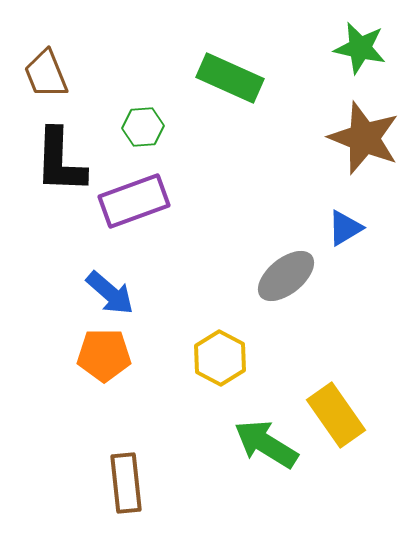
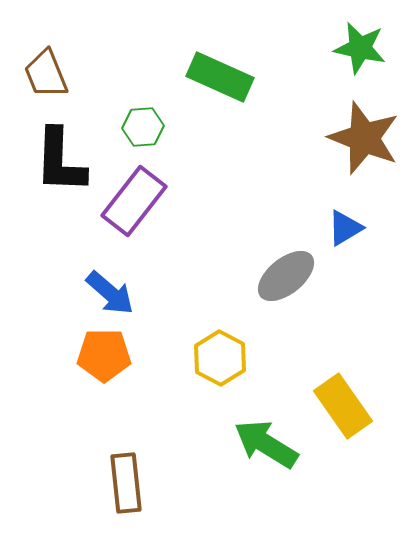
green rectangle: moved 10 px left, 1 px up
purple rectangle: rotated 32 degrees counterclockwise
yellow rectangle: moved 7 px right, 9 px up
